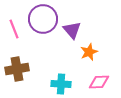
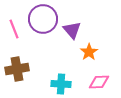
orange star: rotated 12 degrees counterclockwise
